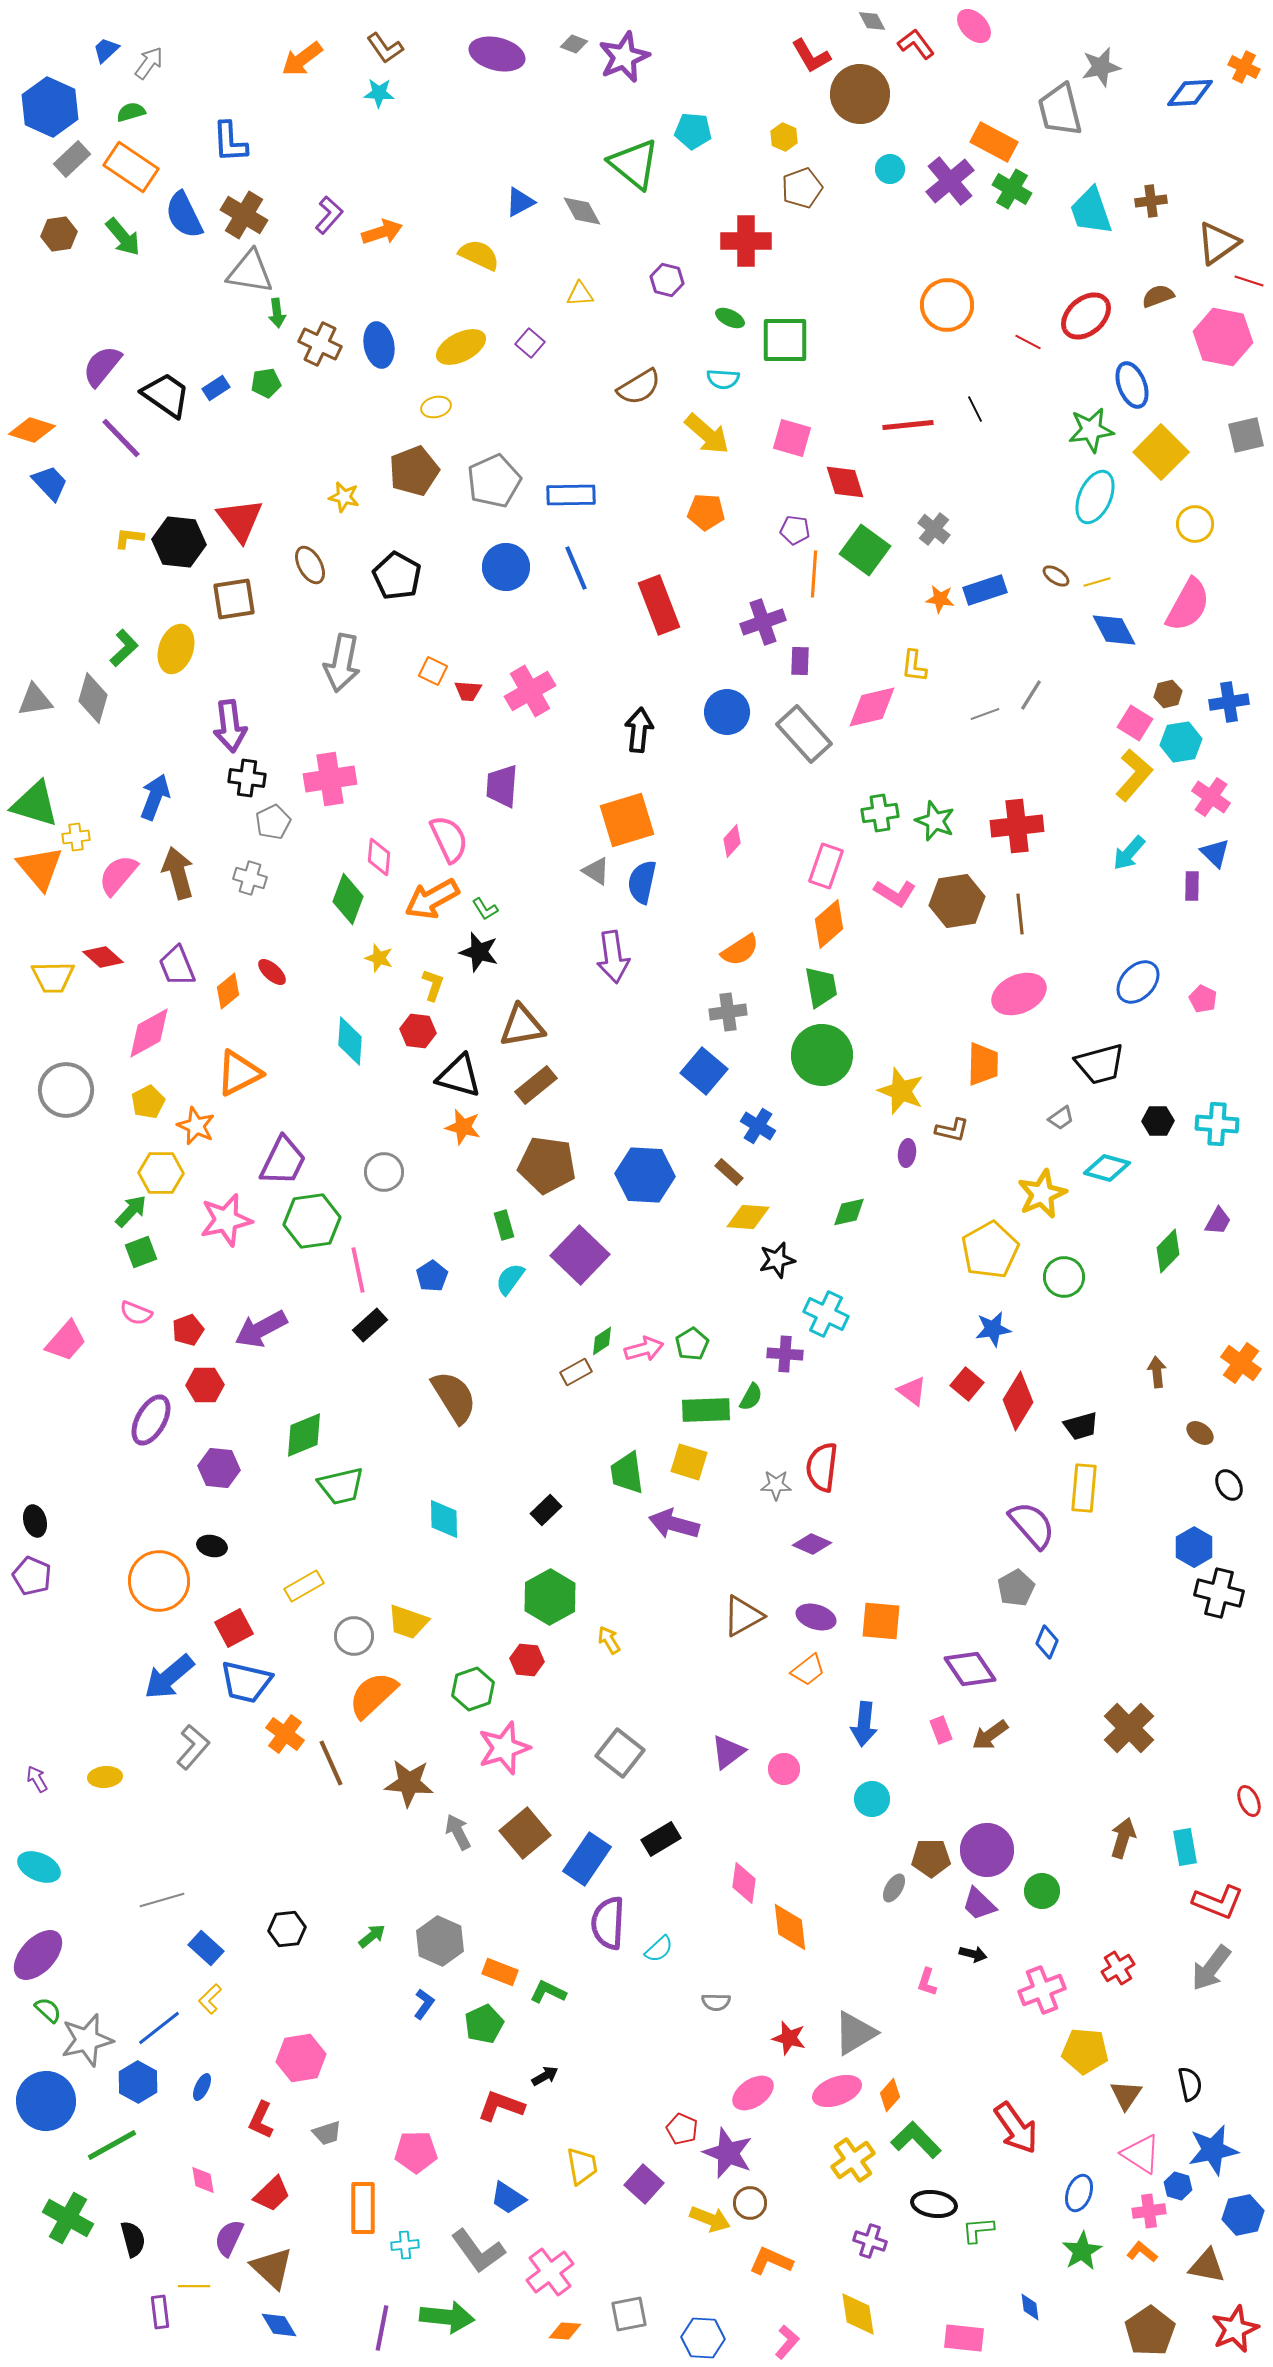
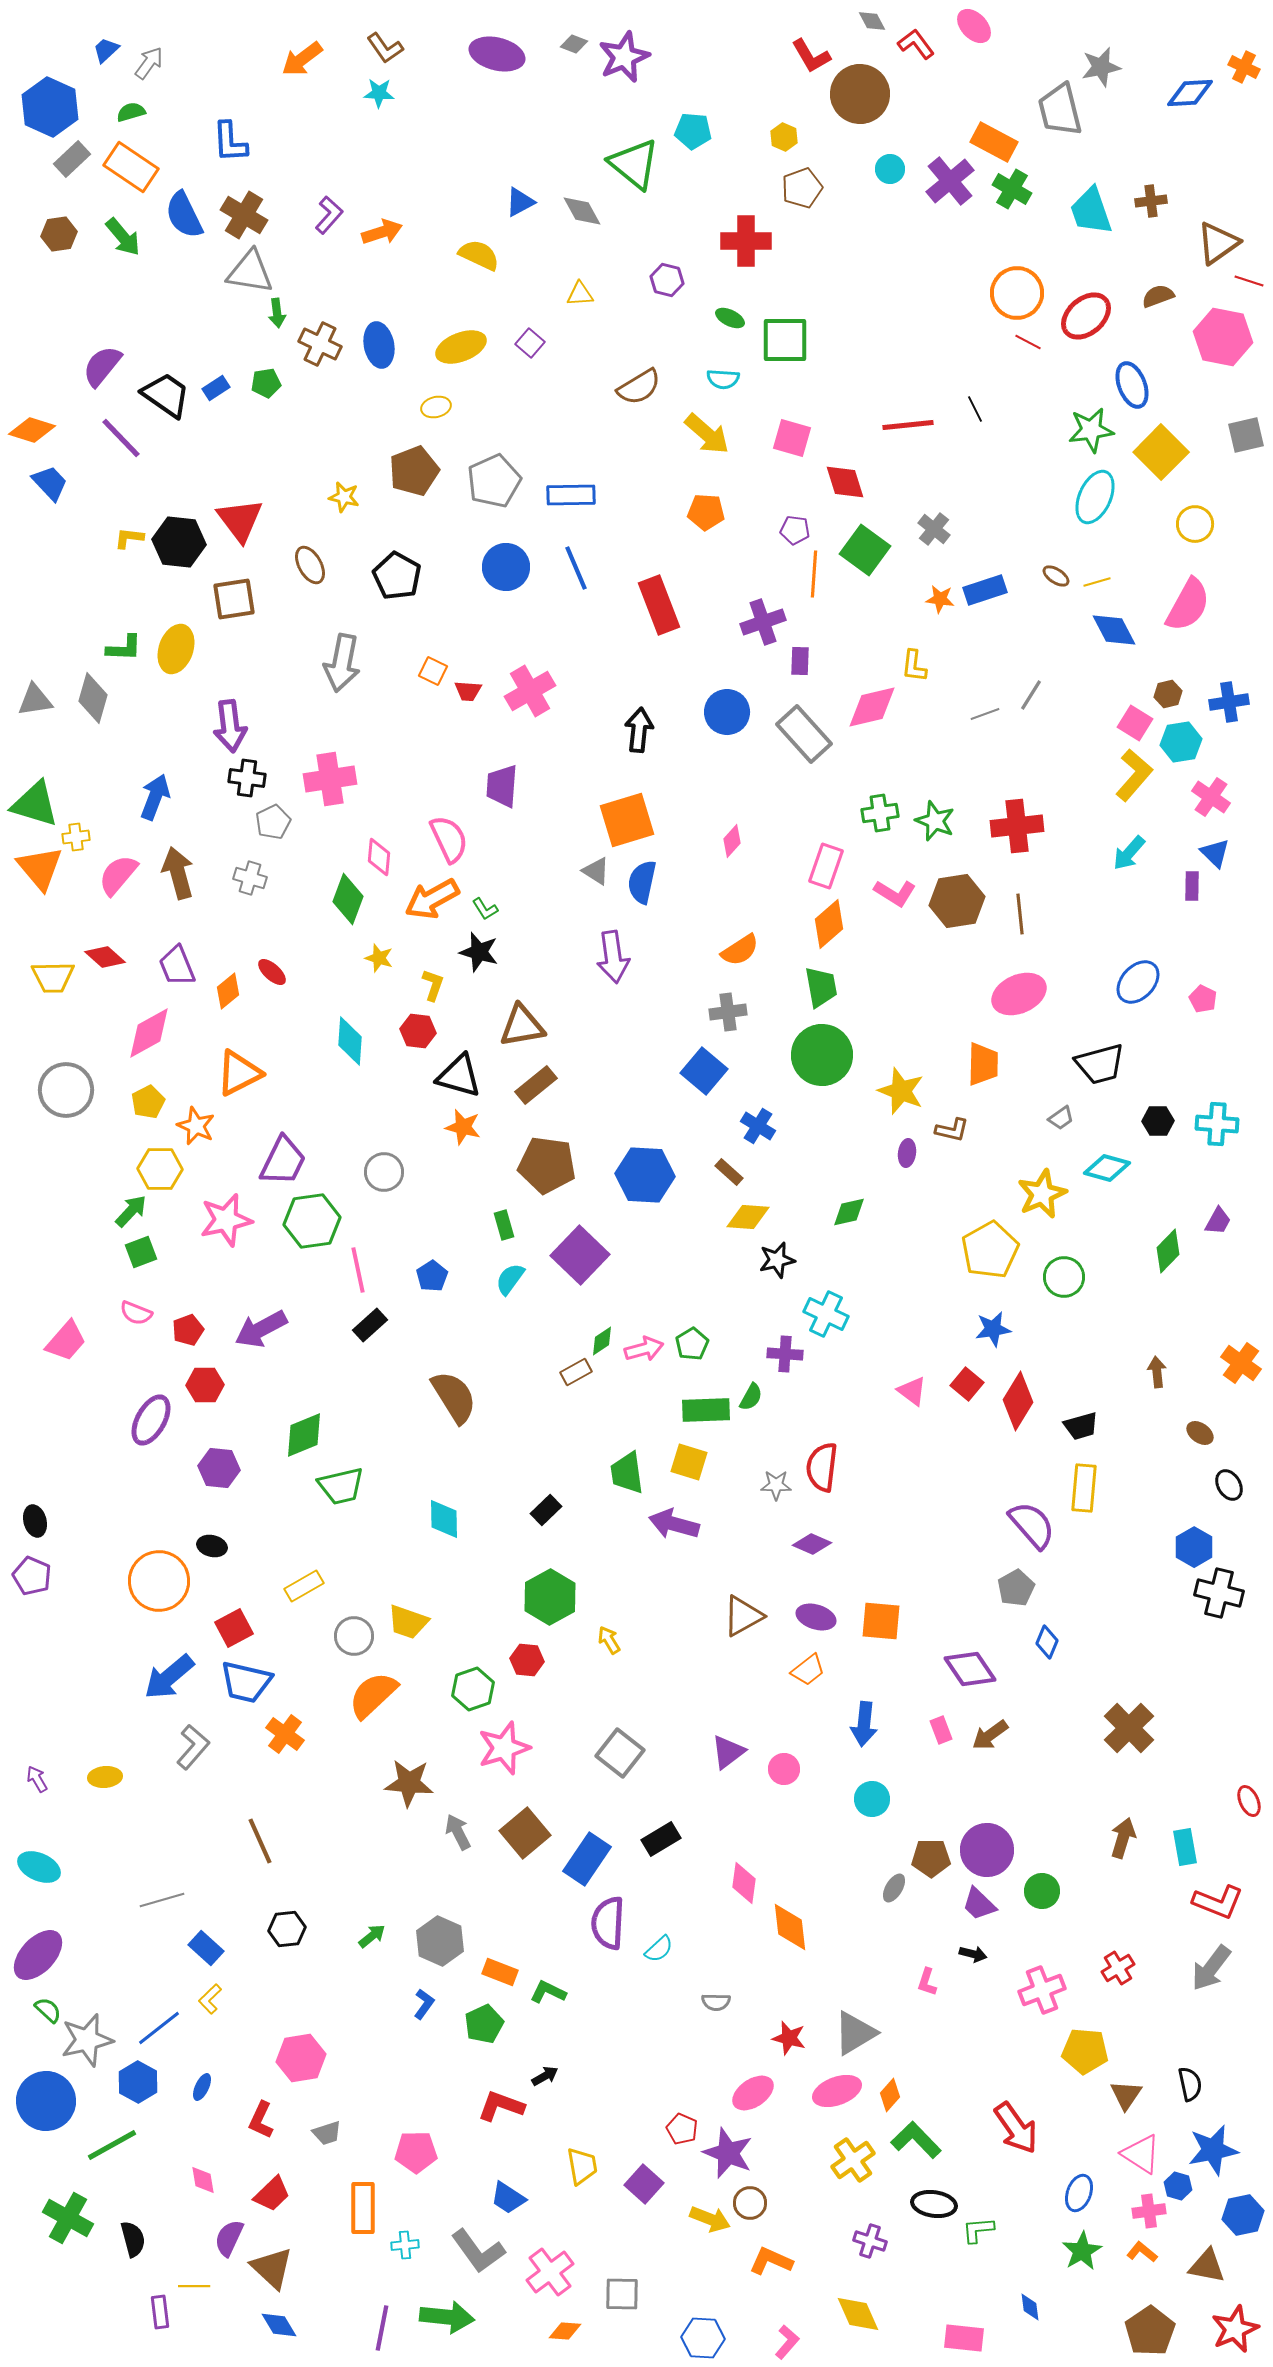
orange circle at (947, 305): moved 70 px right, 12 px up
yellow ellipse at (461, 347): rotated 6 degrees clockwise
green L-shape at (124, 648): rotated 45 degrees clockwise
red diamond at (103, 957): moved 2 px right
yellow hexagon at (161, 1173): moved 1 px left, 4 px up
brown line at (331, 1763): moved 71 px left, 78 px down
gray square at (629, 2314): moved 7 px left, 20 px up; rotated 12 degrees clockwise
yellow diamond at (858, 2314): rotated 15 degrees counterclockwise
